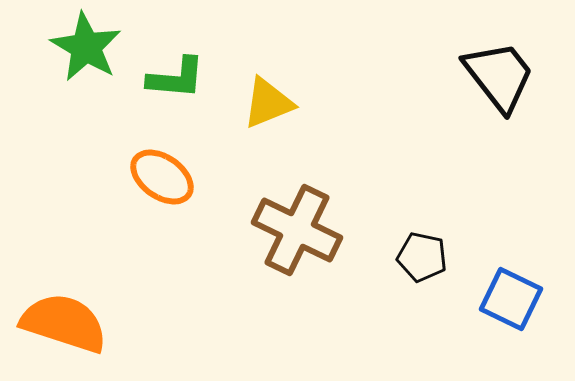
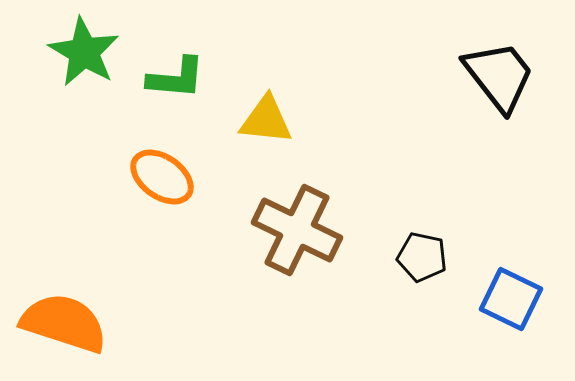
green star: moved 2 px left, 5 px down
yellow triangle: moved 2 px left, 17 px down; rotated 28 degrees clockwise
